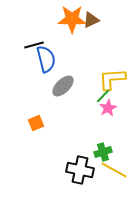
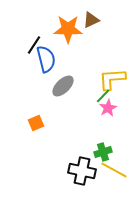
orange star: moved 4 px left, 10 px down
black line: rotated 42 degrees counterclockwise
black cross: moved 2 px right, 1 px down
